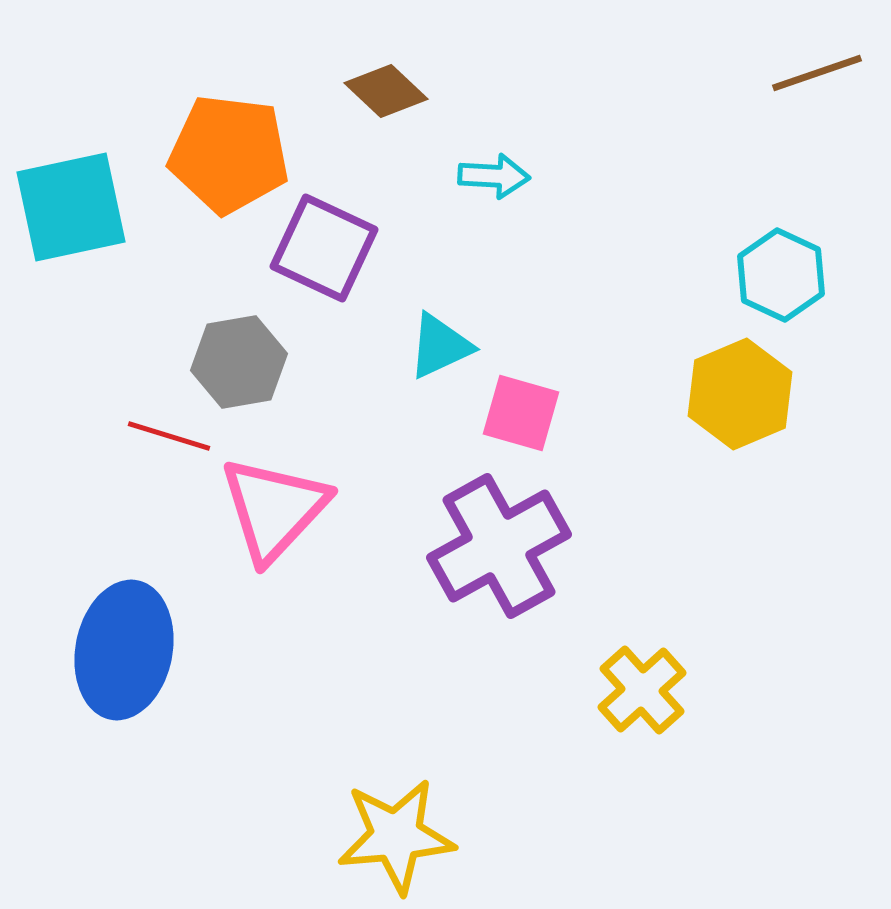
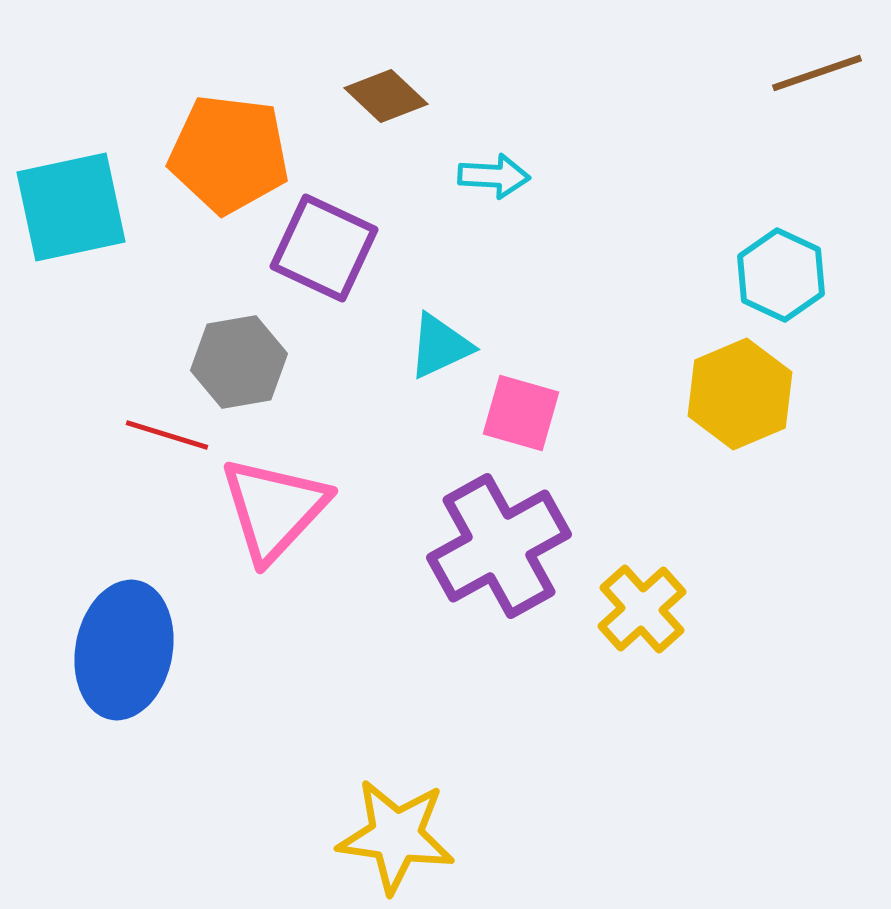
brown diamond: moved 5 px down
red line: moved 2 px left, 1 px up
yellow cross: moved 81 px up
yellow star: rotated 13 degrees clockwise
